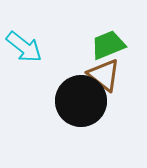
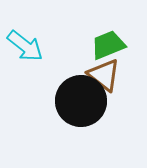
cyan arrow: moved 1 px right, 1 px up
